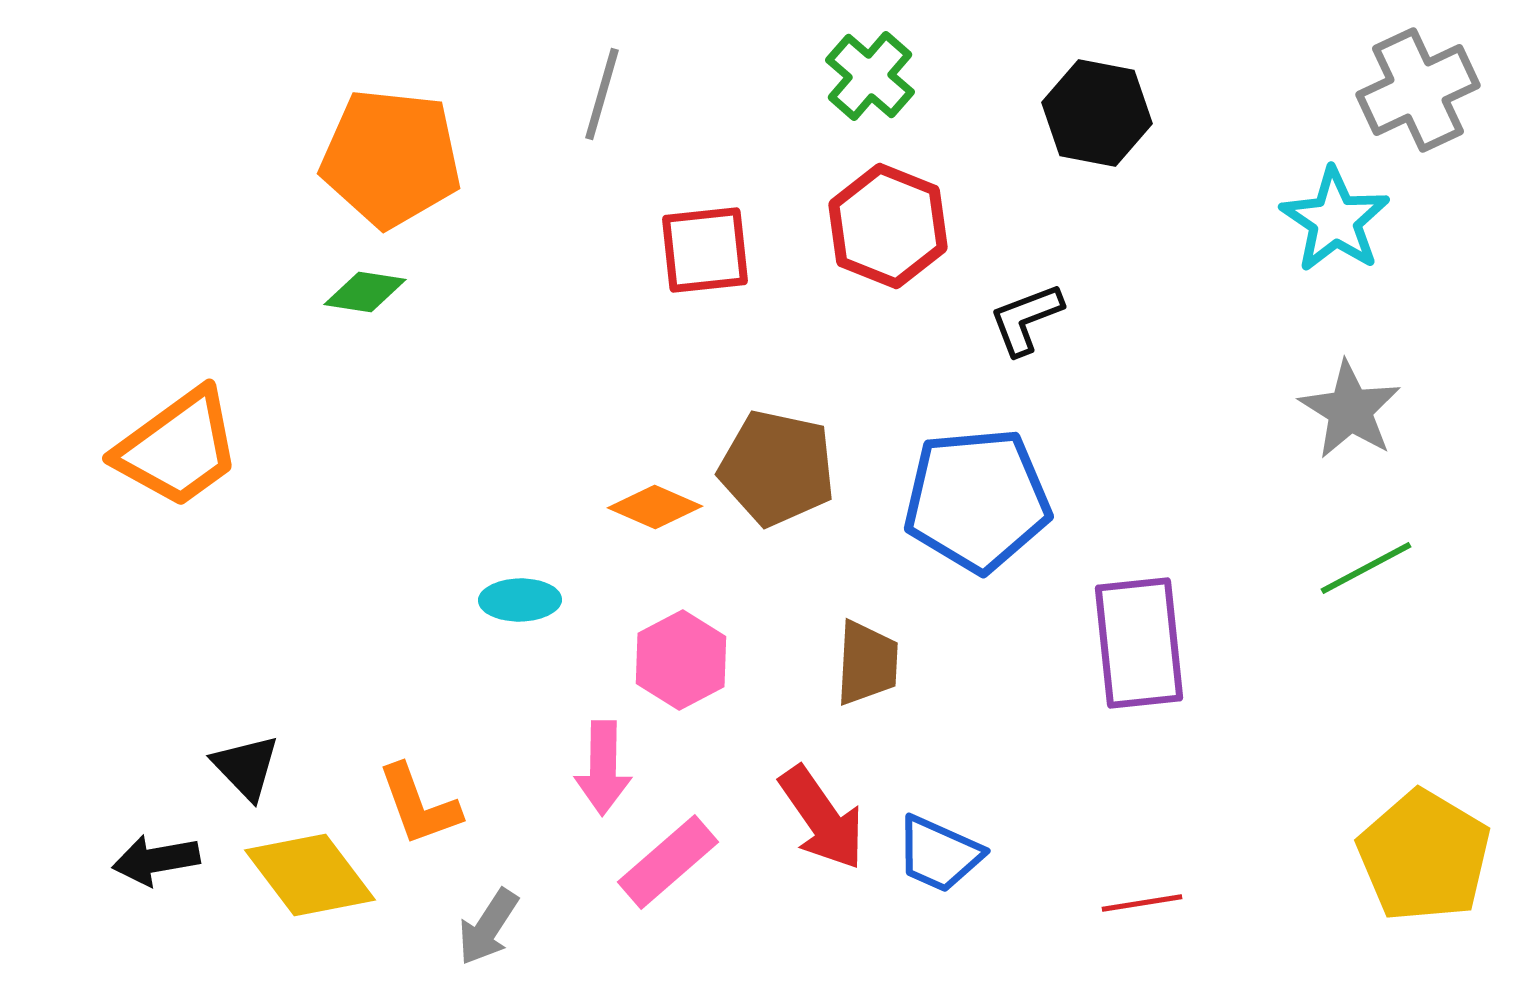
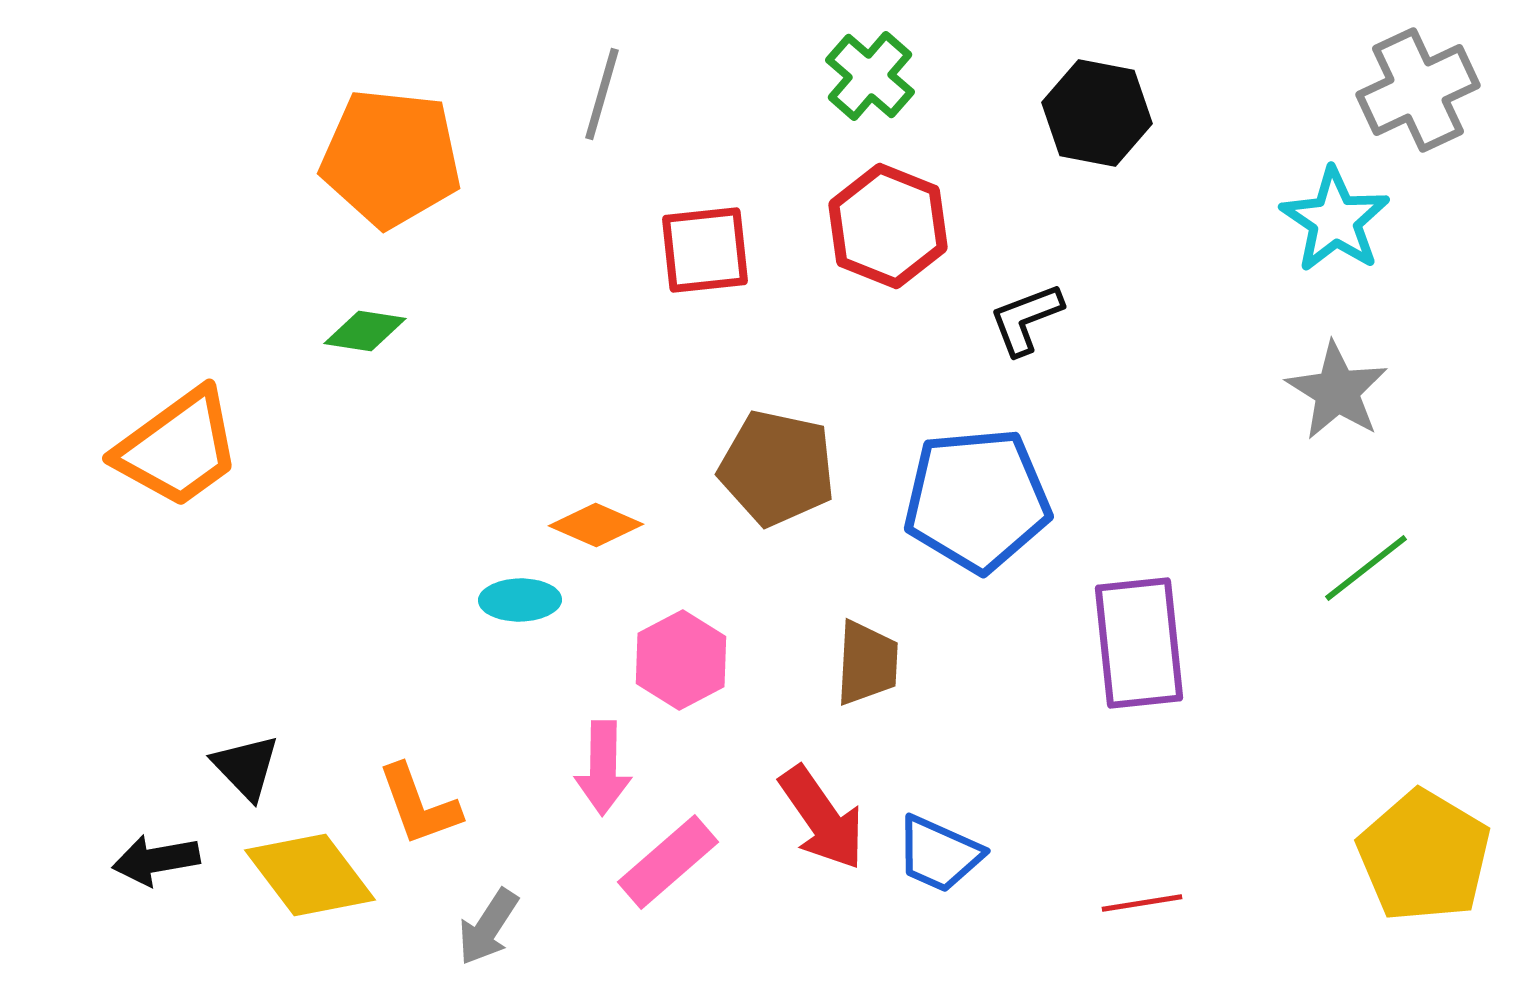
green diamond: moved 39 px down
gray star: moved 13 px left, 19 px up
orange diamond: moved 59 px left, 18 px down
green line: rotated 10 degrees counterclockwise
